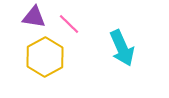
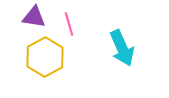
pink line: rotated 30 degrees clockwise
